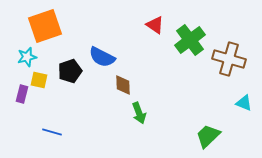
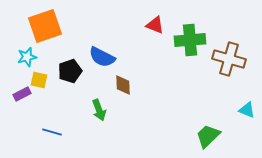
red triangle: rotated 12 degrees counterclockwise
green cross: rotated 32 degrees clockwise
purple rectangle: rotated 48 degrees clockwise
cyan triangle: moved 3 px right, 7 px down
green arrow: moved 40 px left, 3 px up
